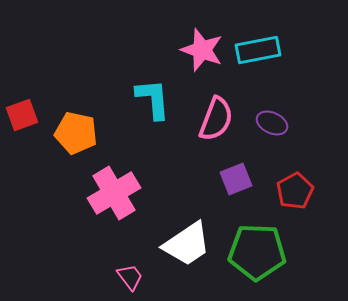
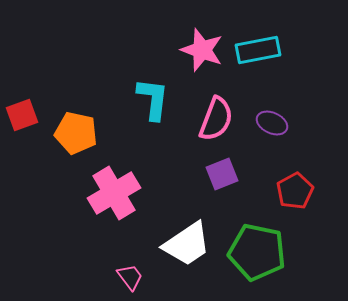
cyan L-shape: rotated 12 degrees clockwise
purple square: moved 14 px left, 5 px up
green pentagon: rotated 10 degrees clockwise
